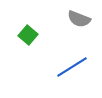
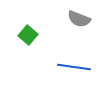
blue line: moved 2 px right; rotated 40 degrees clockwise
